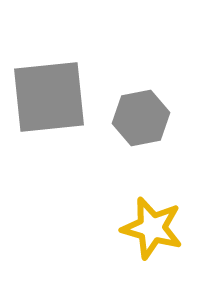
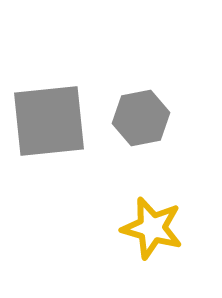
gray square: moved 24 px down
